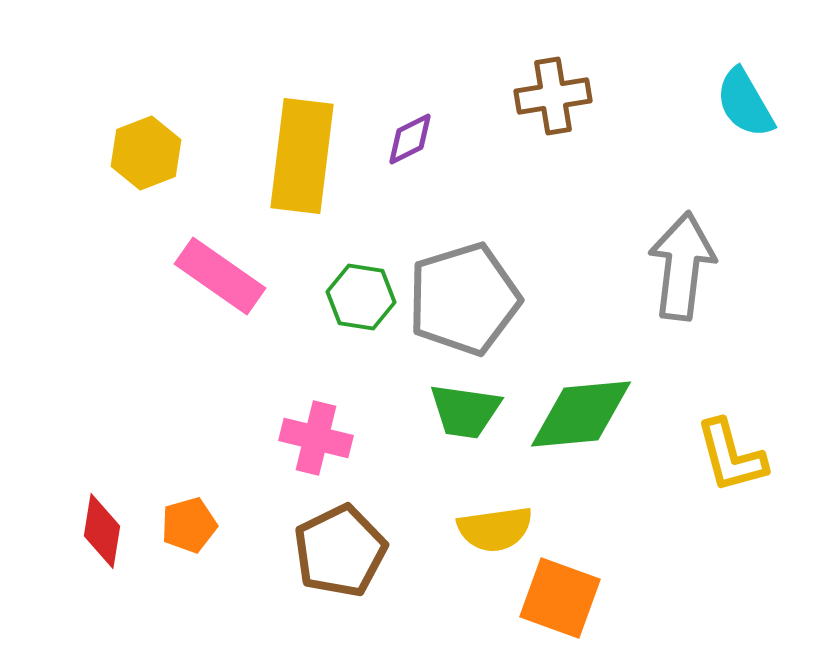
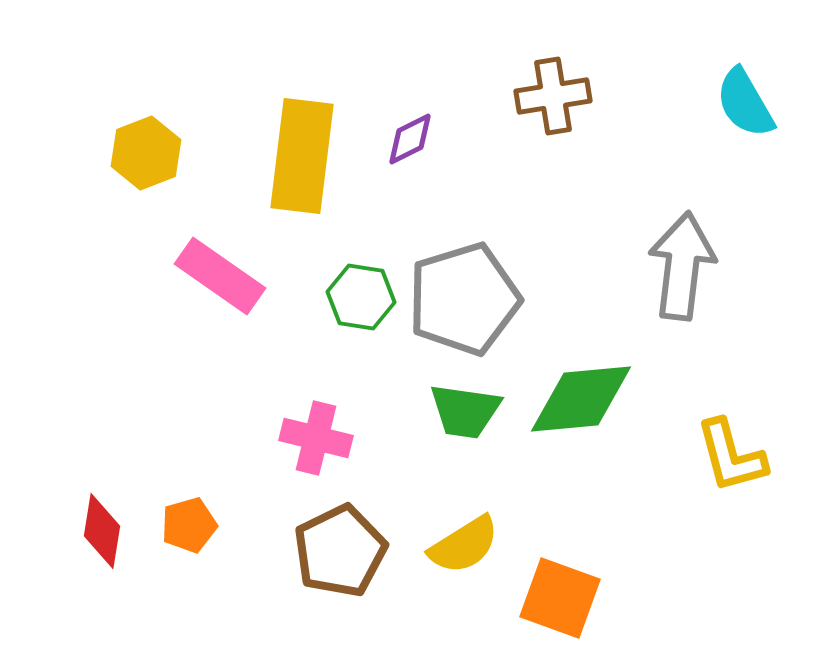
green diamond: moved 15 px up
yellow semicircle: moved 31 px left, 16 px down; rotated 24 degrees counterclockwise
